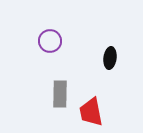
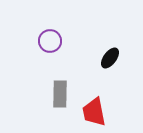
black ellipse: rotated 30 degrees clockwise
red trapezoid: moved 3 px right
